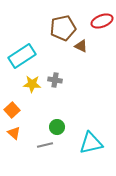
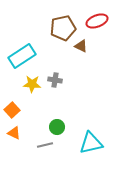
red ellipse: moved 5 px left
orange triangle: rotated 16 degrees counterclockwise
